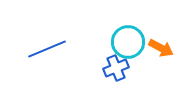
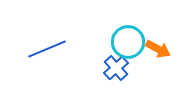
orange arrow: moved 3 px left, 1 px down
blue cross: rotated 20 degrees counterclockwise
